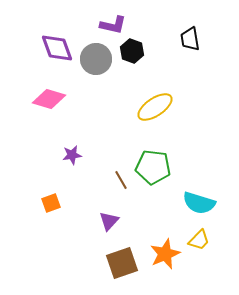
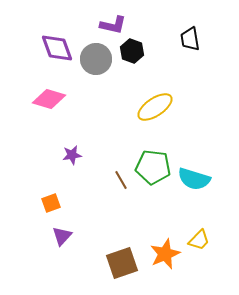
cyan semicircle: moved 5 px left, 24 px up
purple triangle: moved 47 px left, 15 px down
